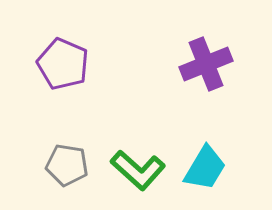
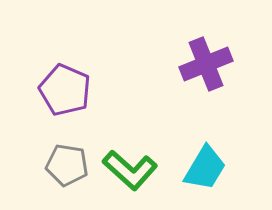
purple pentagon: moved 2 px right, 26 px down
green L-shape: moved 8 px left
